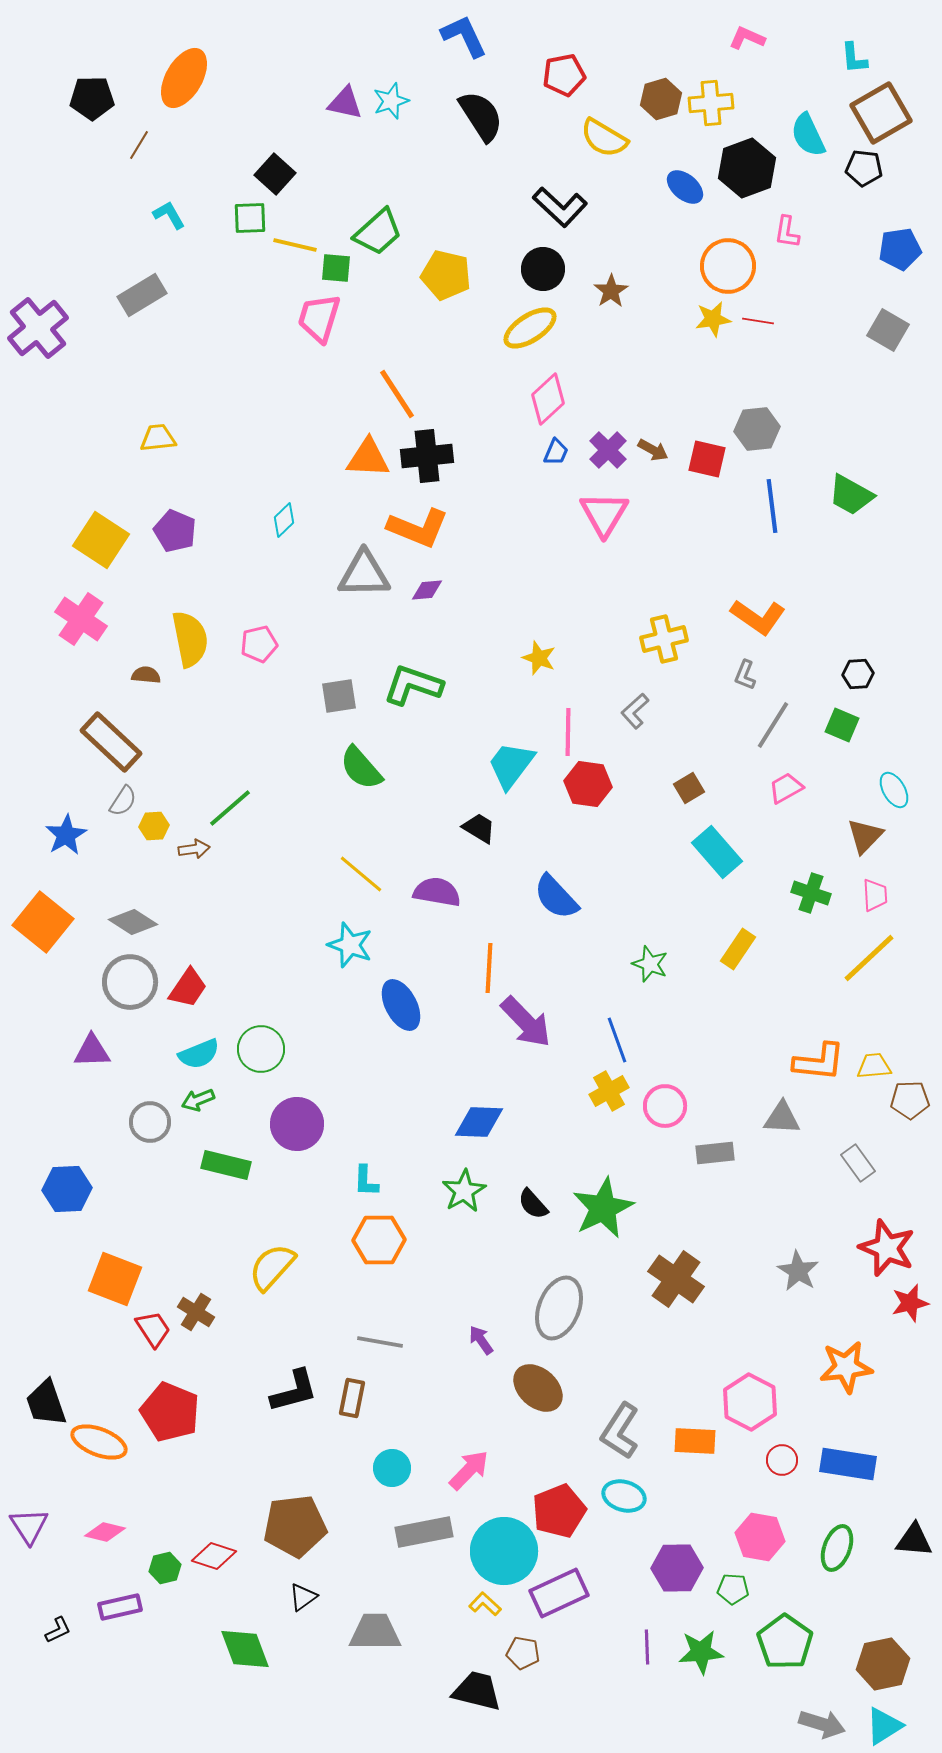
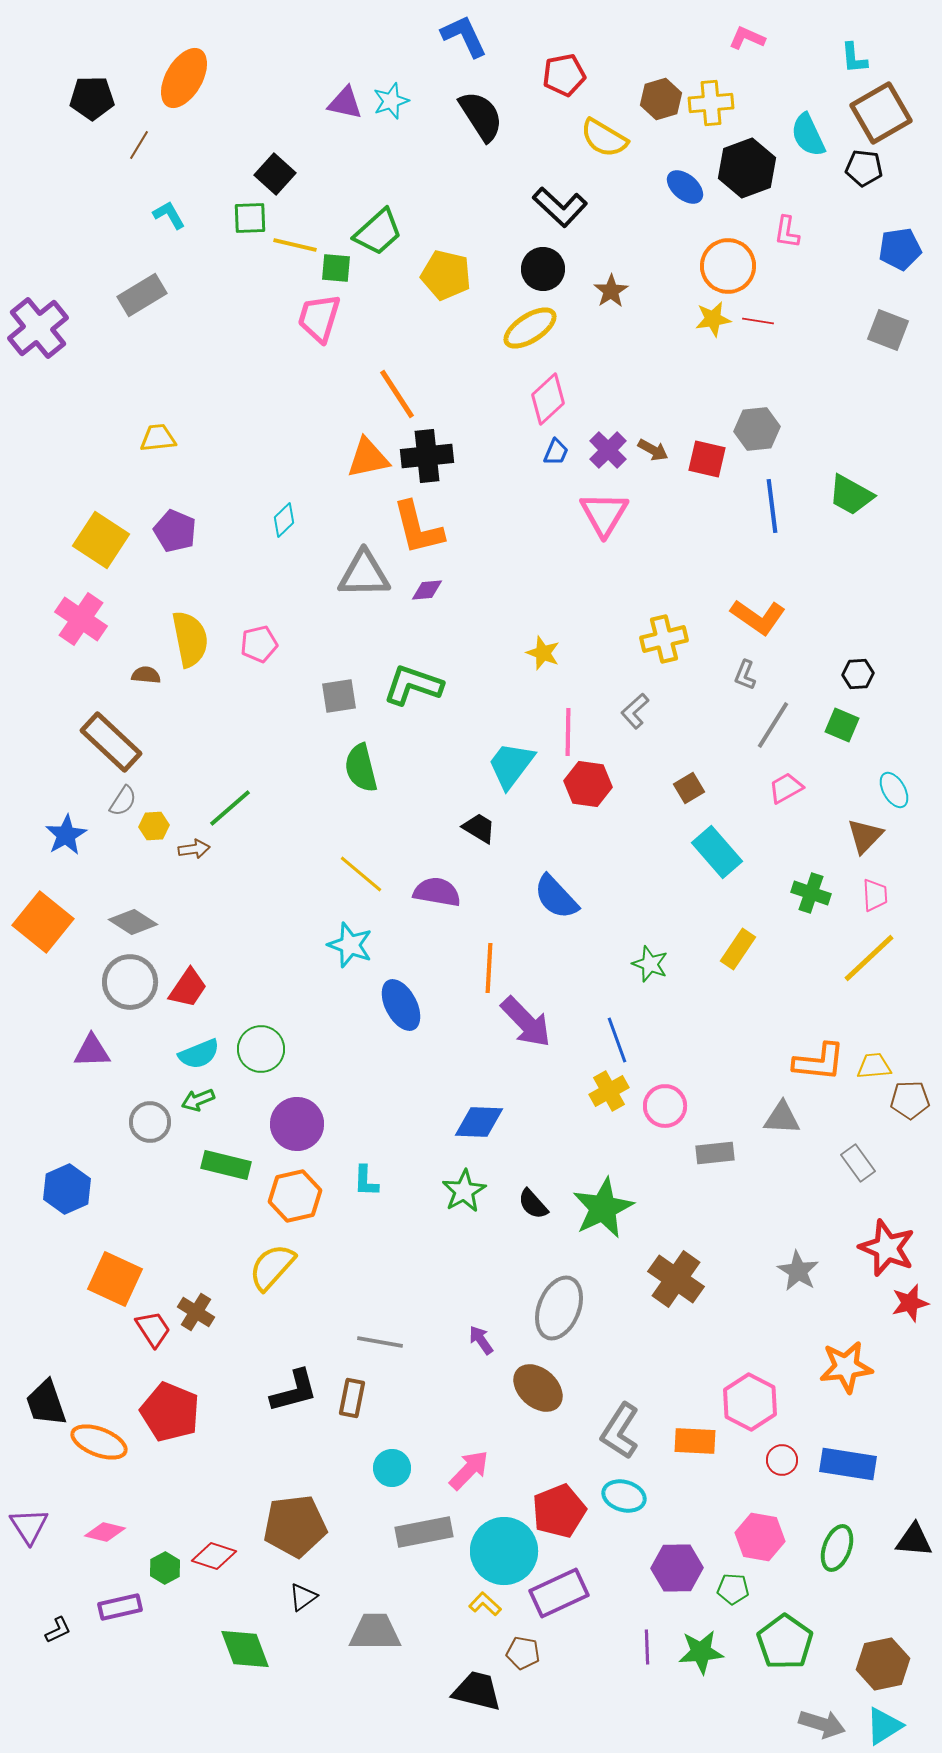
gray square at (888, 330): rotated 9 degrees counterclockwise
orange triangle at (368, 458): rotated 15 degrees counterclockwise
orange L-shape at (418, 528): rotated 54 degrees clockwise
yellow star at (539, 658): moved 4 px right, 5 px up
green semicircle at (361, 768): rotated 27 degrees clockwise
blue hexagon at (67, 1189): rotated 21 degrees counterclockwise
orange hexagon at (379, 1240): moved 84 px left, 44 px up; rotated 12 degrees counterclockwise
orange square at (115, 1279): rotated 4 degrees clockwise
green hexagon at (165, 1568): rotated 16 degrees counterclockwise
